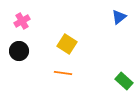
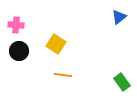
pink cross: moved 6 px left, 4 px down; rotated 35 degrees clockwise
yellow square: moved 11 px left
orange line: moved 2 px down
green rectangle: moved 2 px left, 1 px down; rotated 12 degrees clockwise
